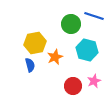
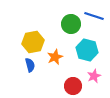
yellow hexagon: moved 2 px left, 1 px up
pink star: moved 5 px up
